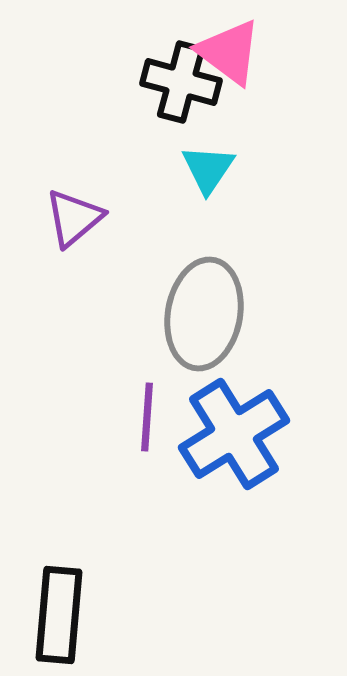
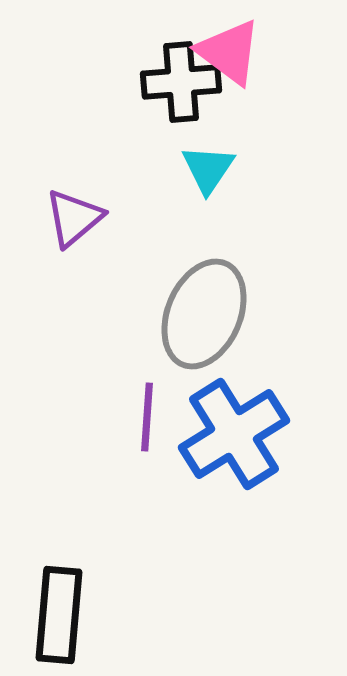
black cross: rotated 20 degrees counterclockwise
gray ellipse: rotated 13 degrees clockwise
